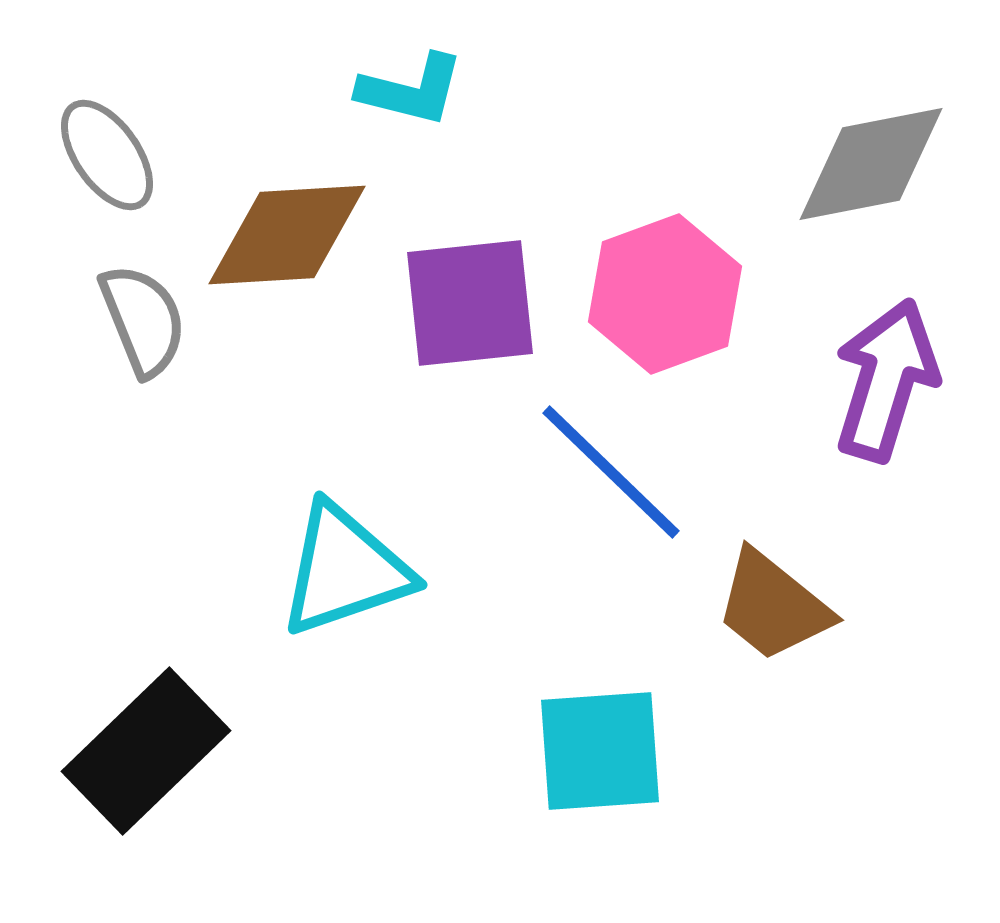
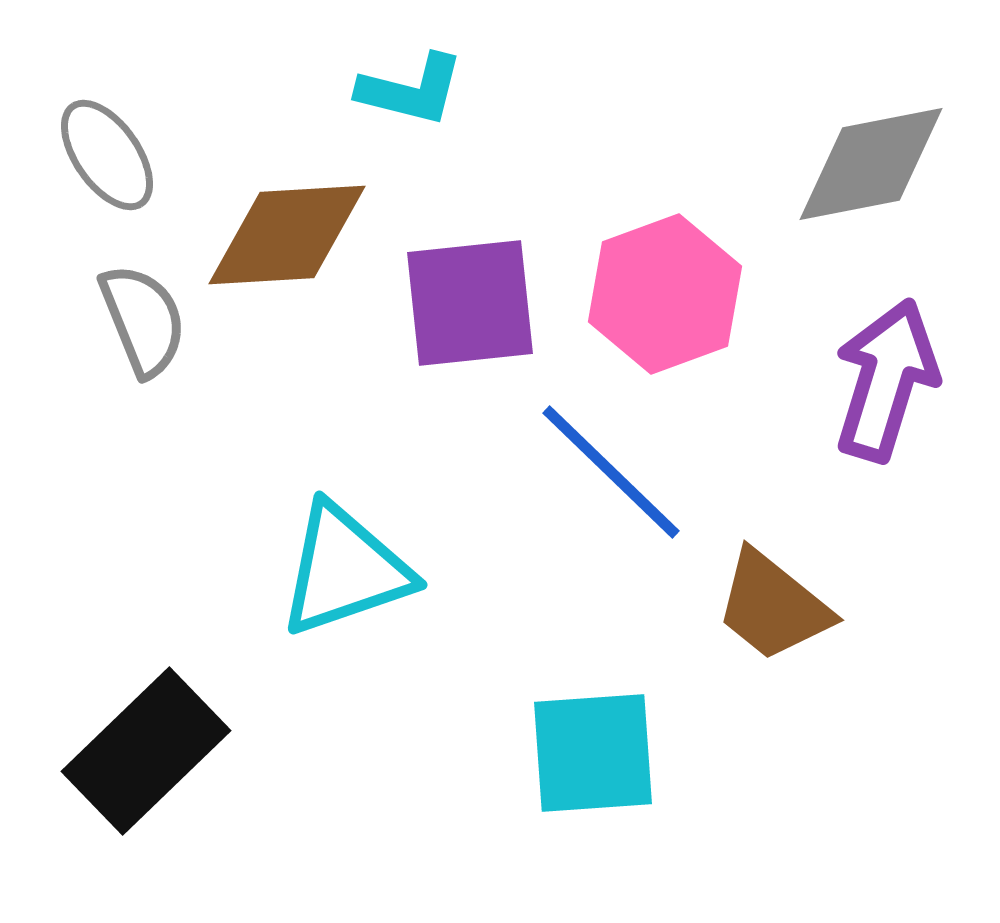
cyan square: moved 7 px left, 2 px down
